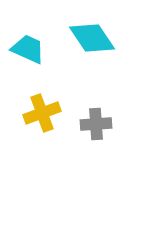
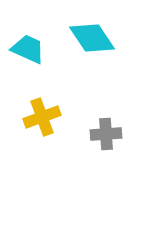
yellow cross: moved 4 px down
gray cross: moved 10 px right, 10 px down
